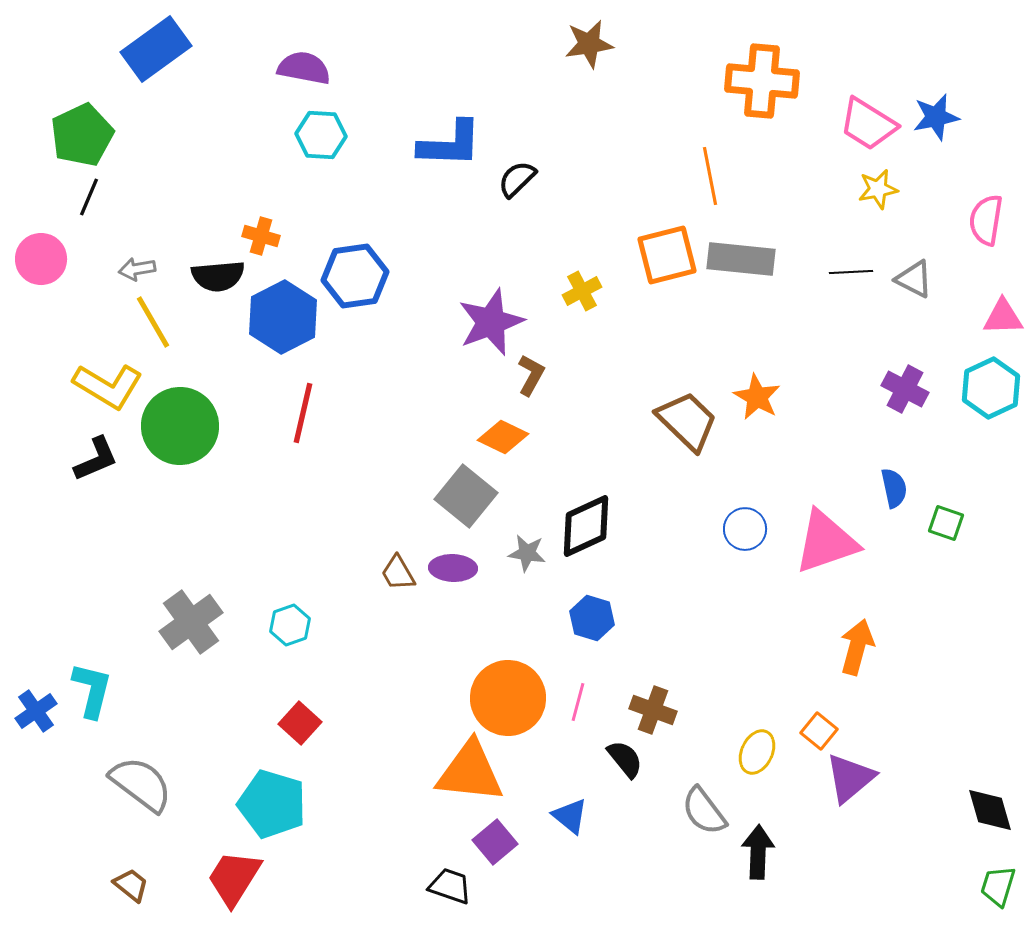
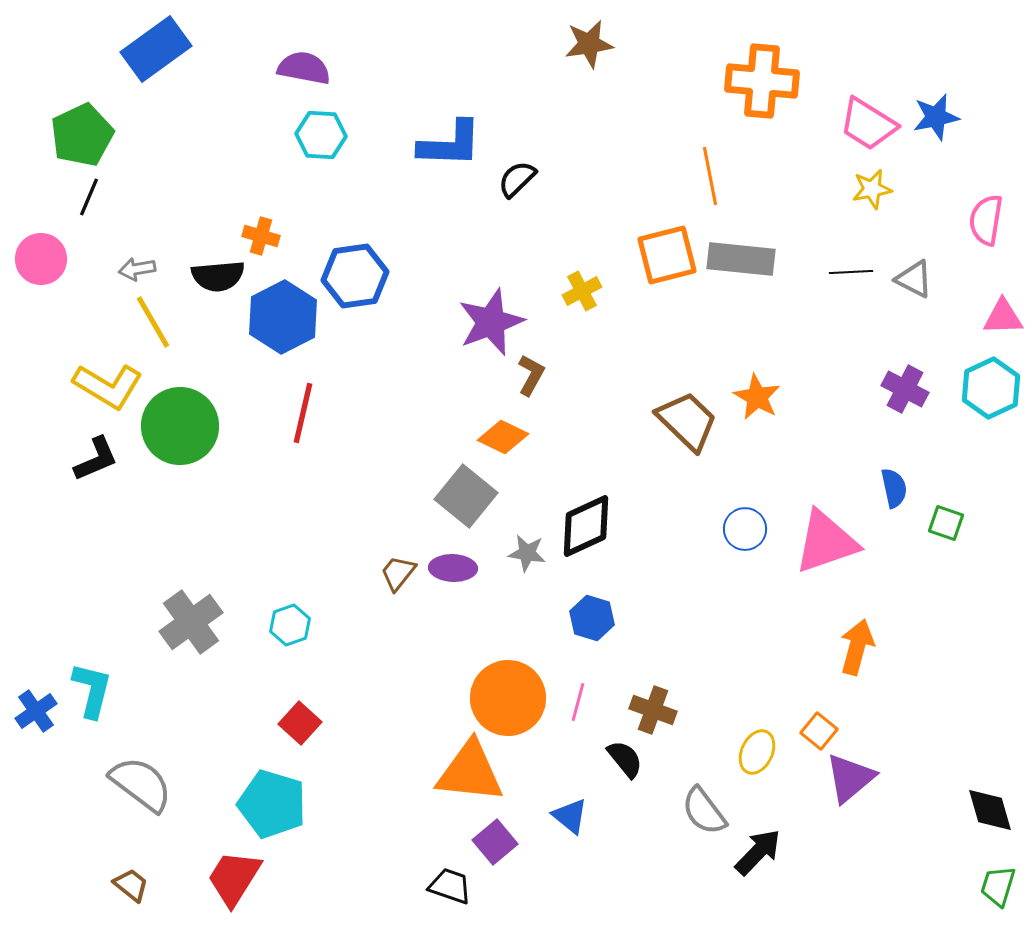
yellow star at (878, 189): moved 6 px left
brown trapezoid at (398, 573): rotated 69 degrees clockwise
black arrow at (758, 852): rotated 42 degrees clockwise
